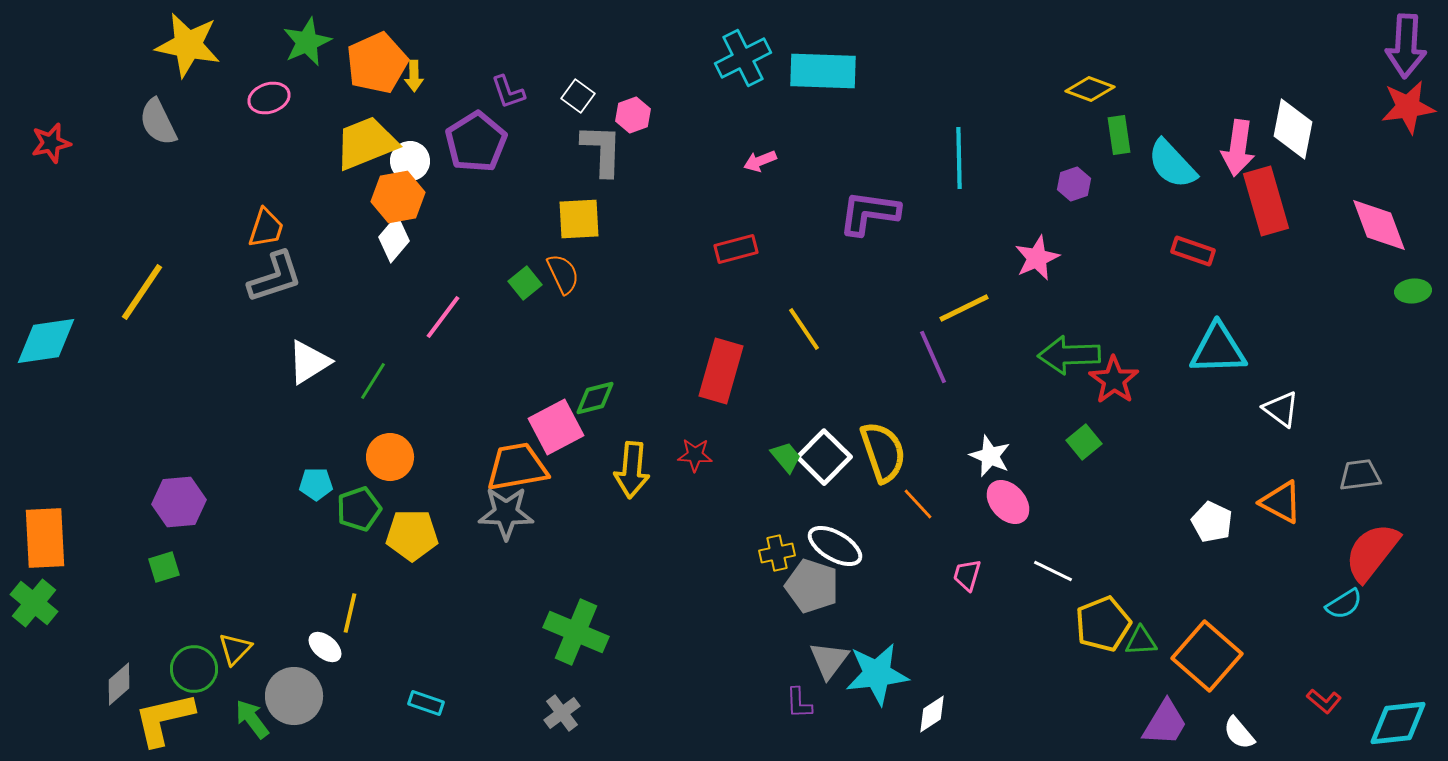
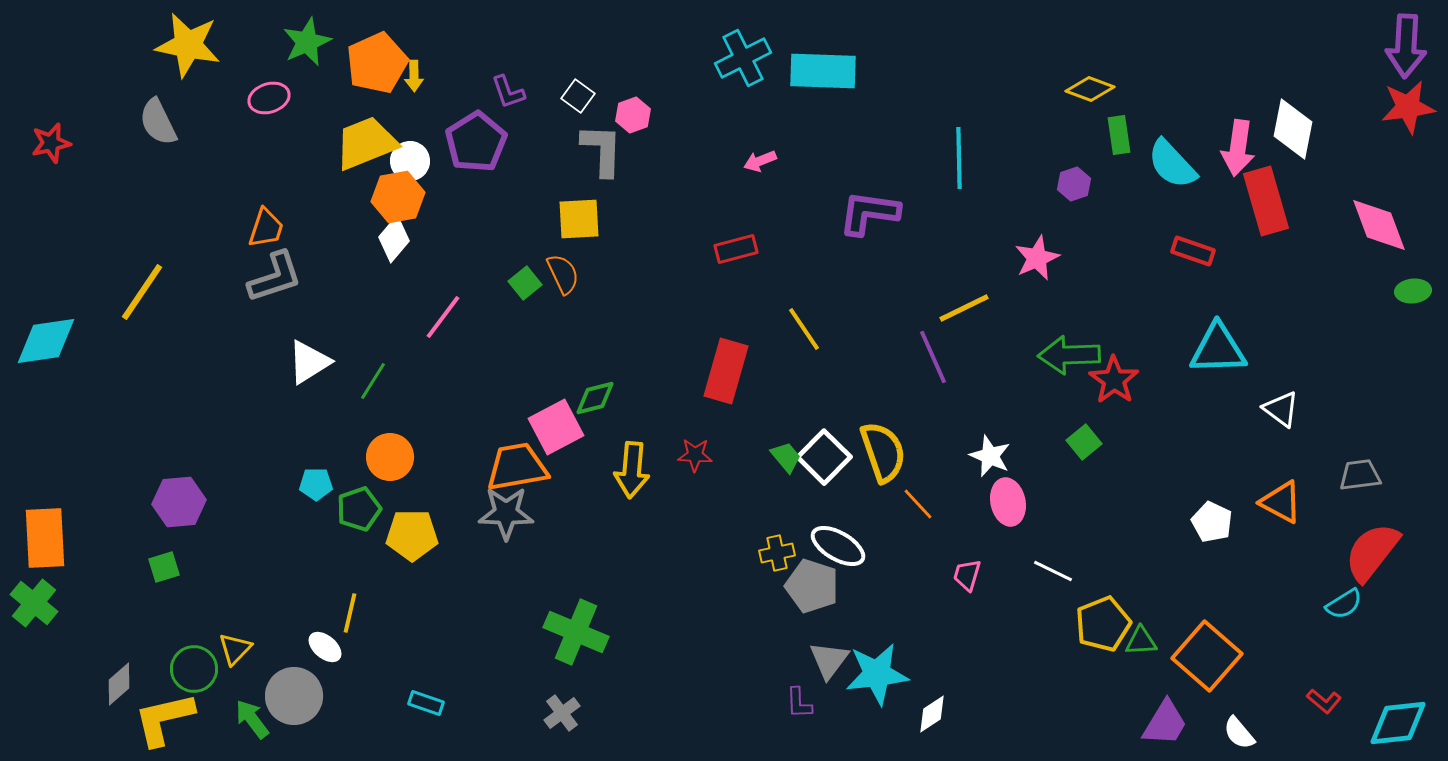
red rectangle at (721, 371): moved 5 px right
pink ellipse at (1008, 502): rotated 30 degrees clockwise
white ellipse at (835, 546): moved 3 px right
